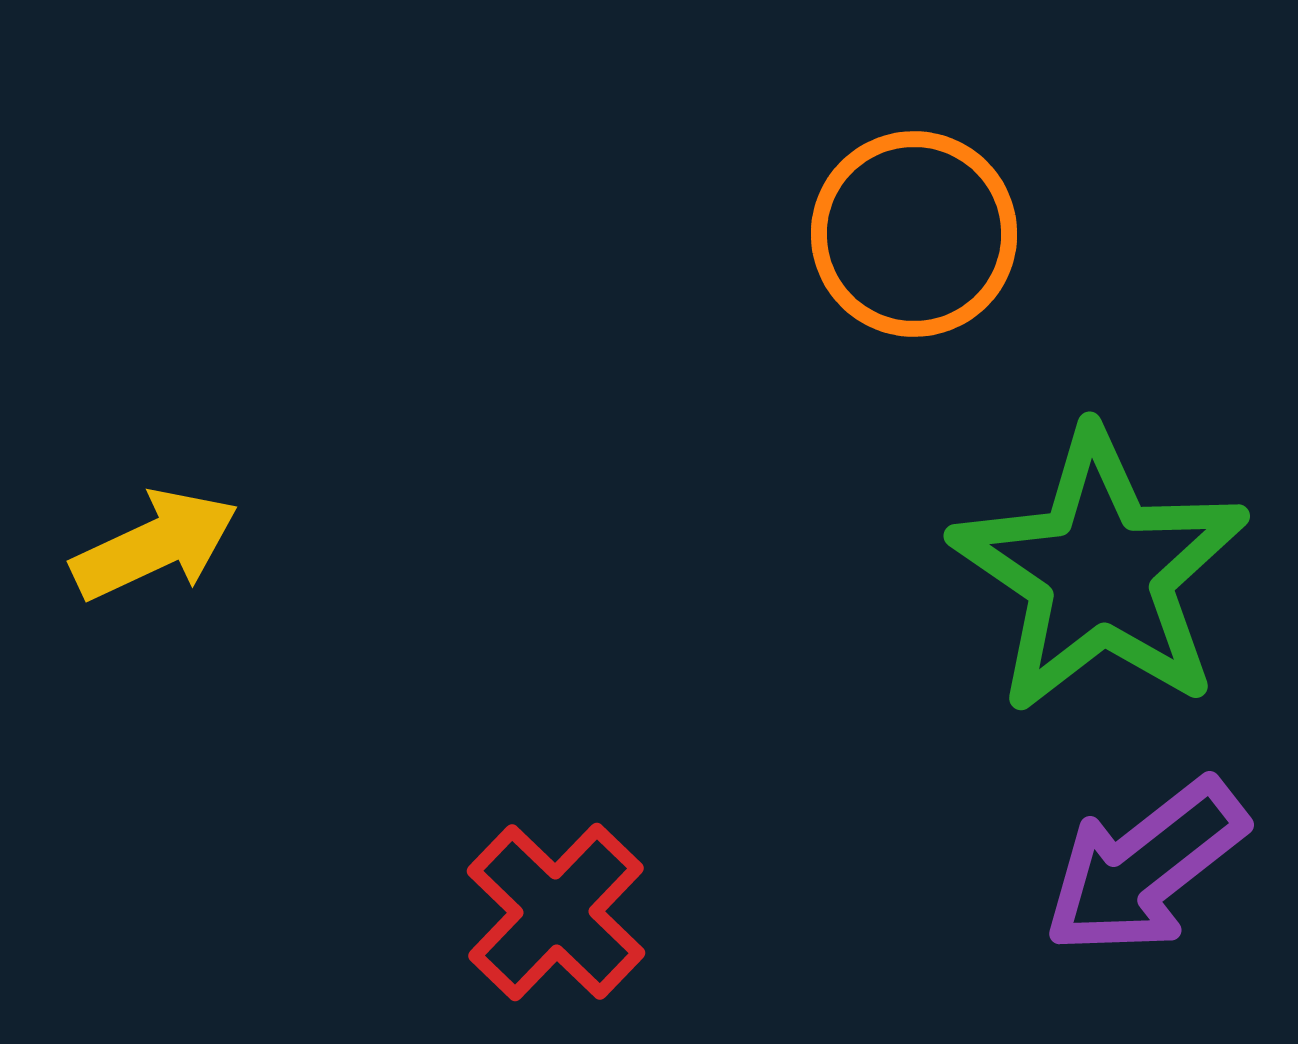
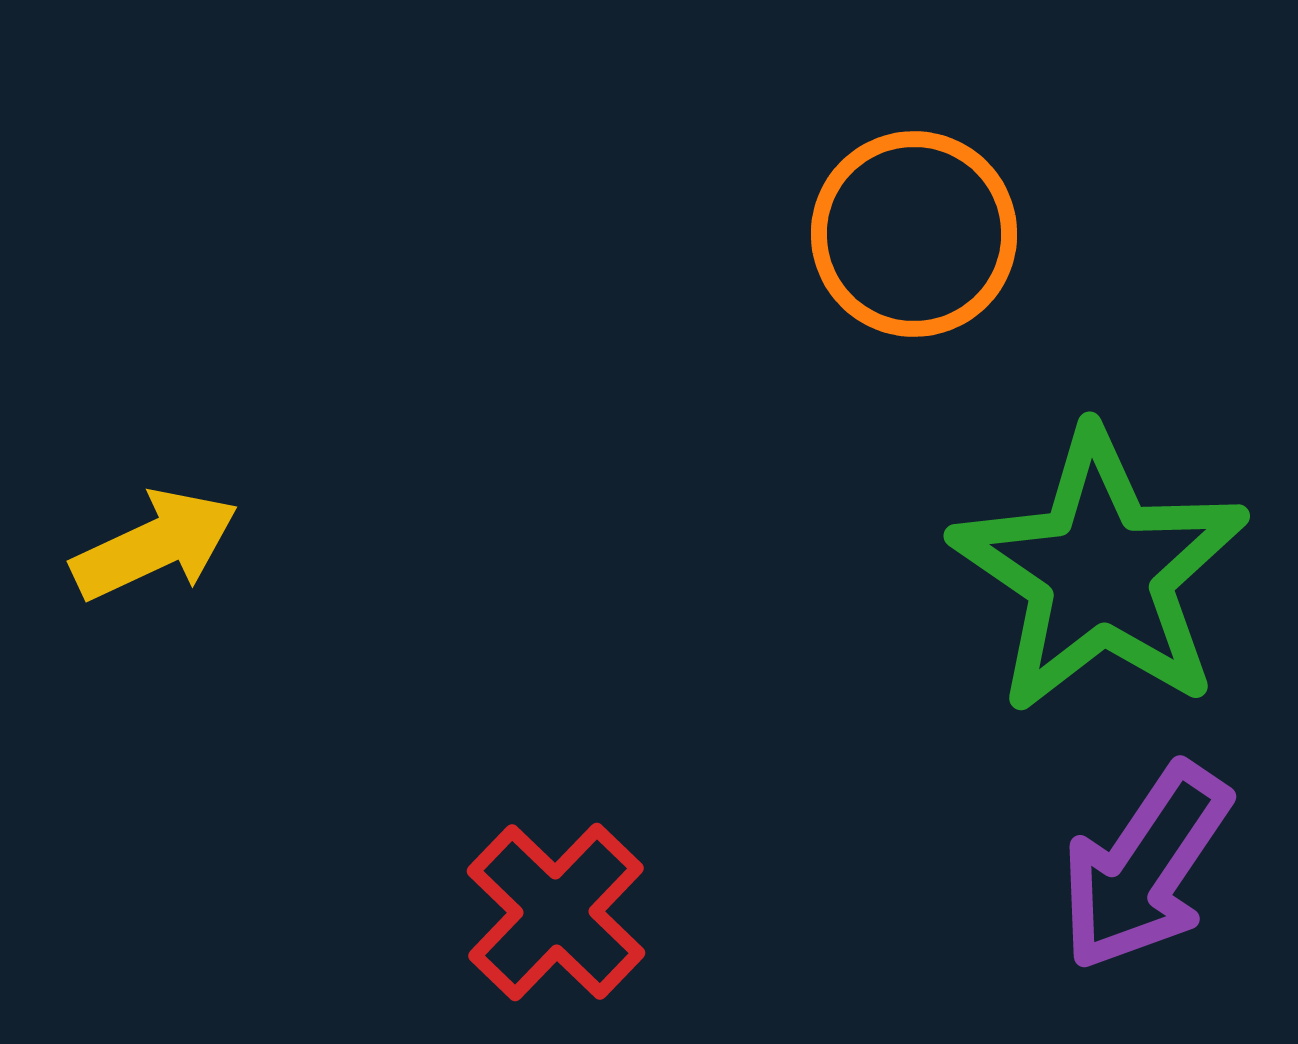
purple arrow: rotated 18 degrees counterclockwise
